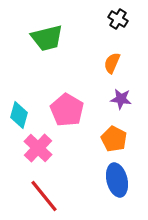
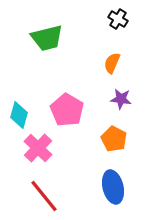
blue ellipse: moved 4 px left, 7 px down
